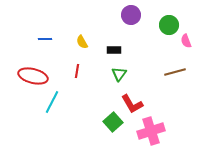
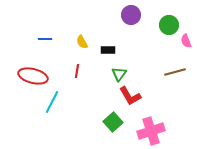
black rectangle: moved 6 px left
red L-shape: moved 2 px left, 8 px up
